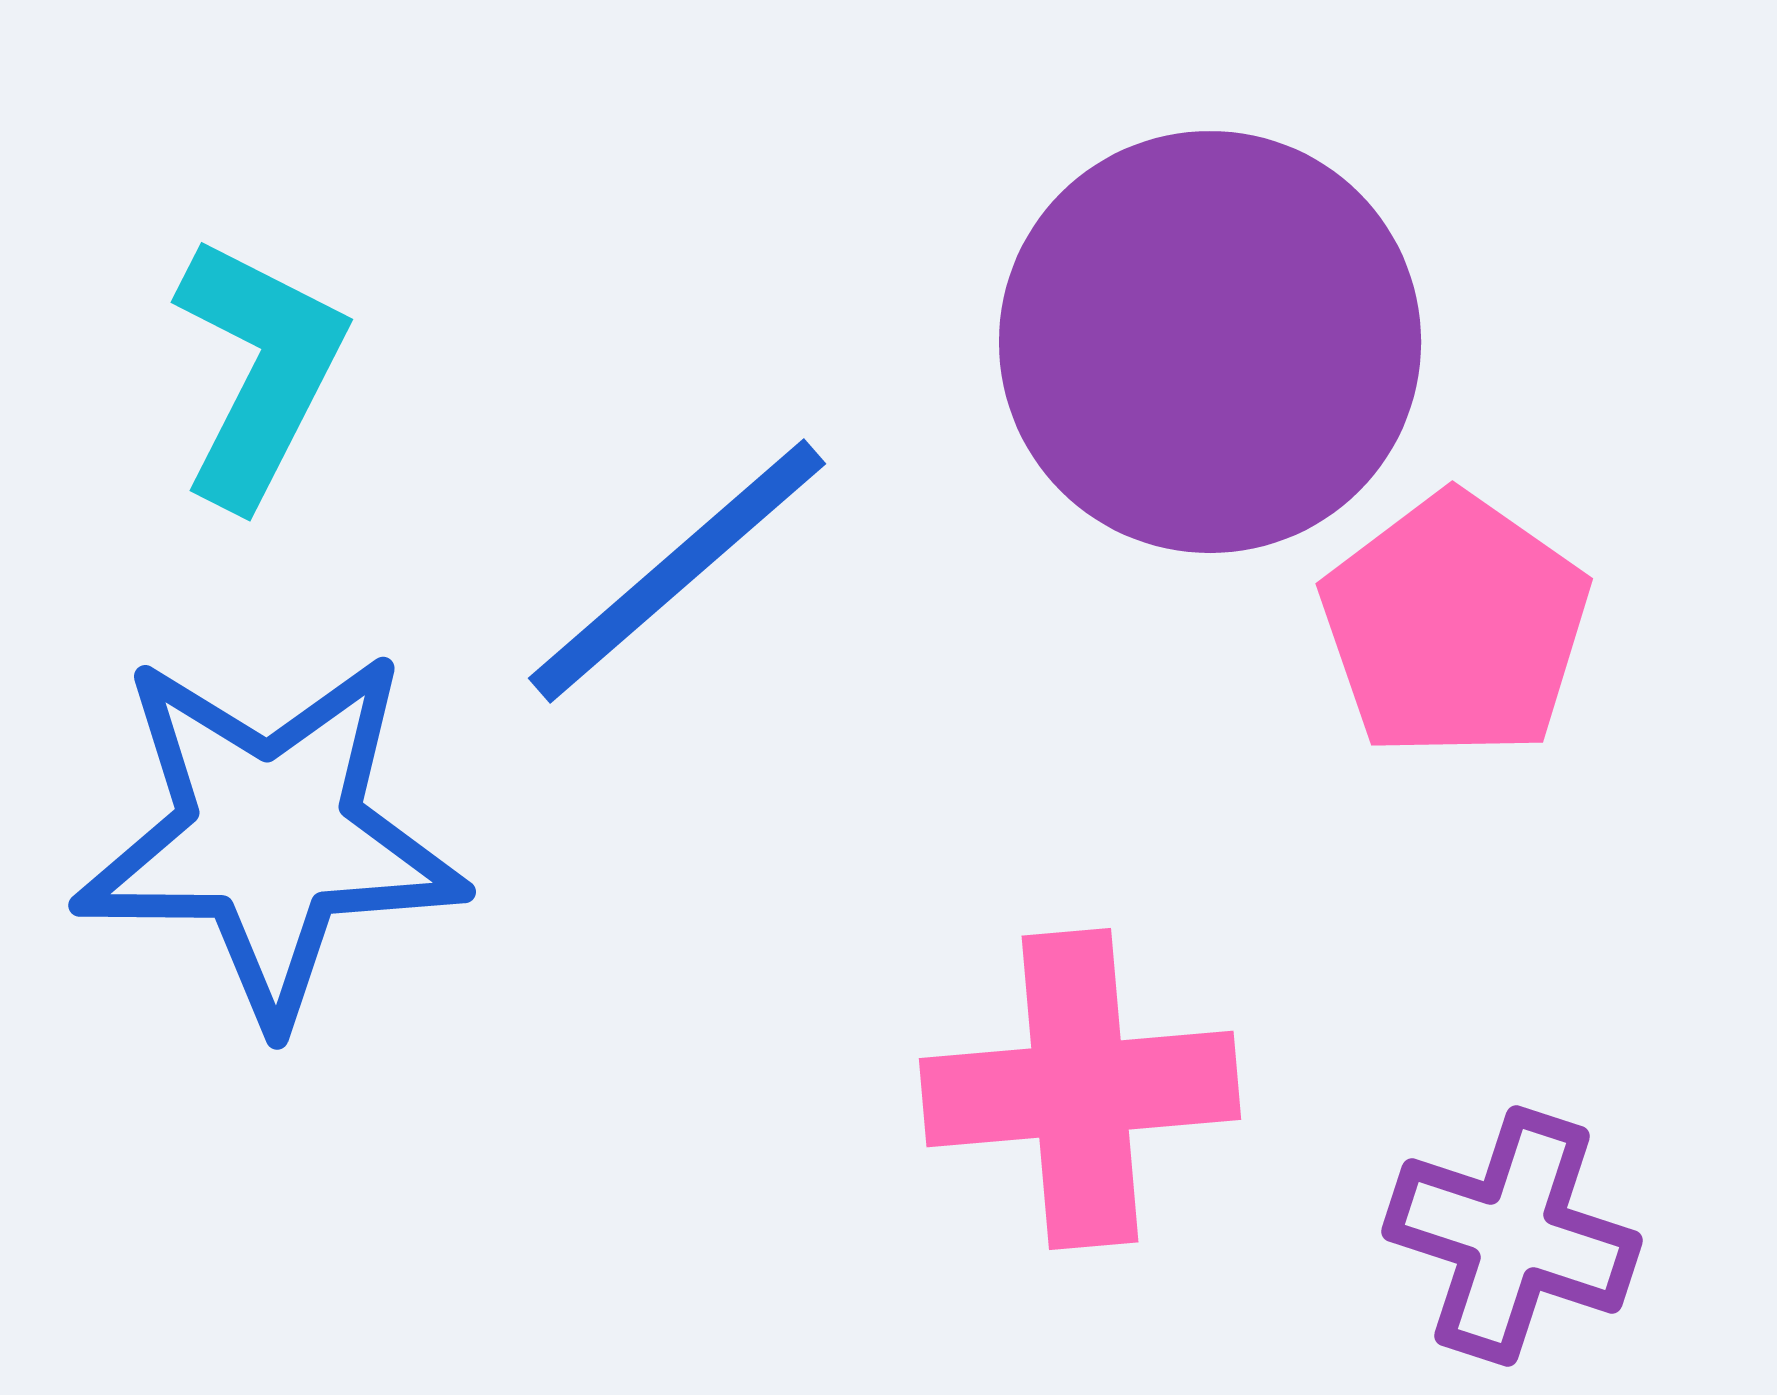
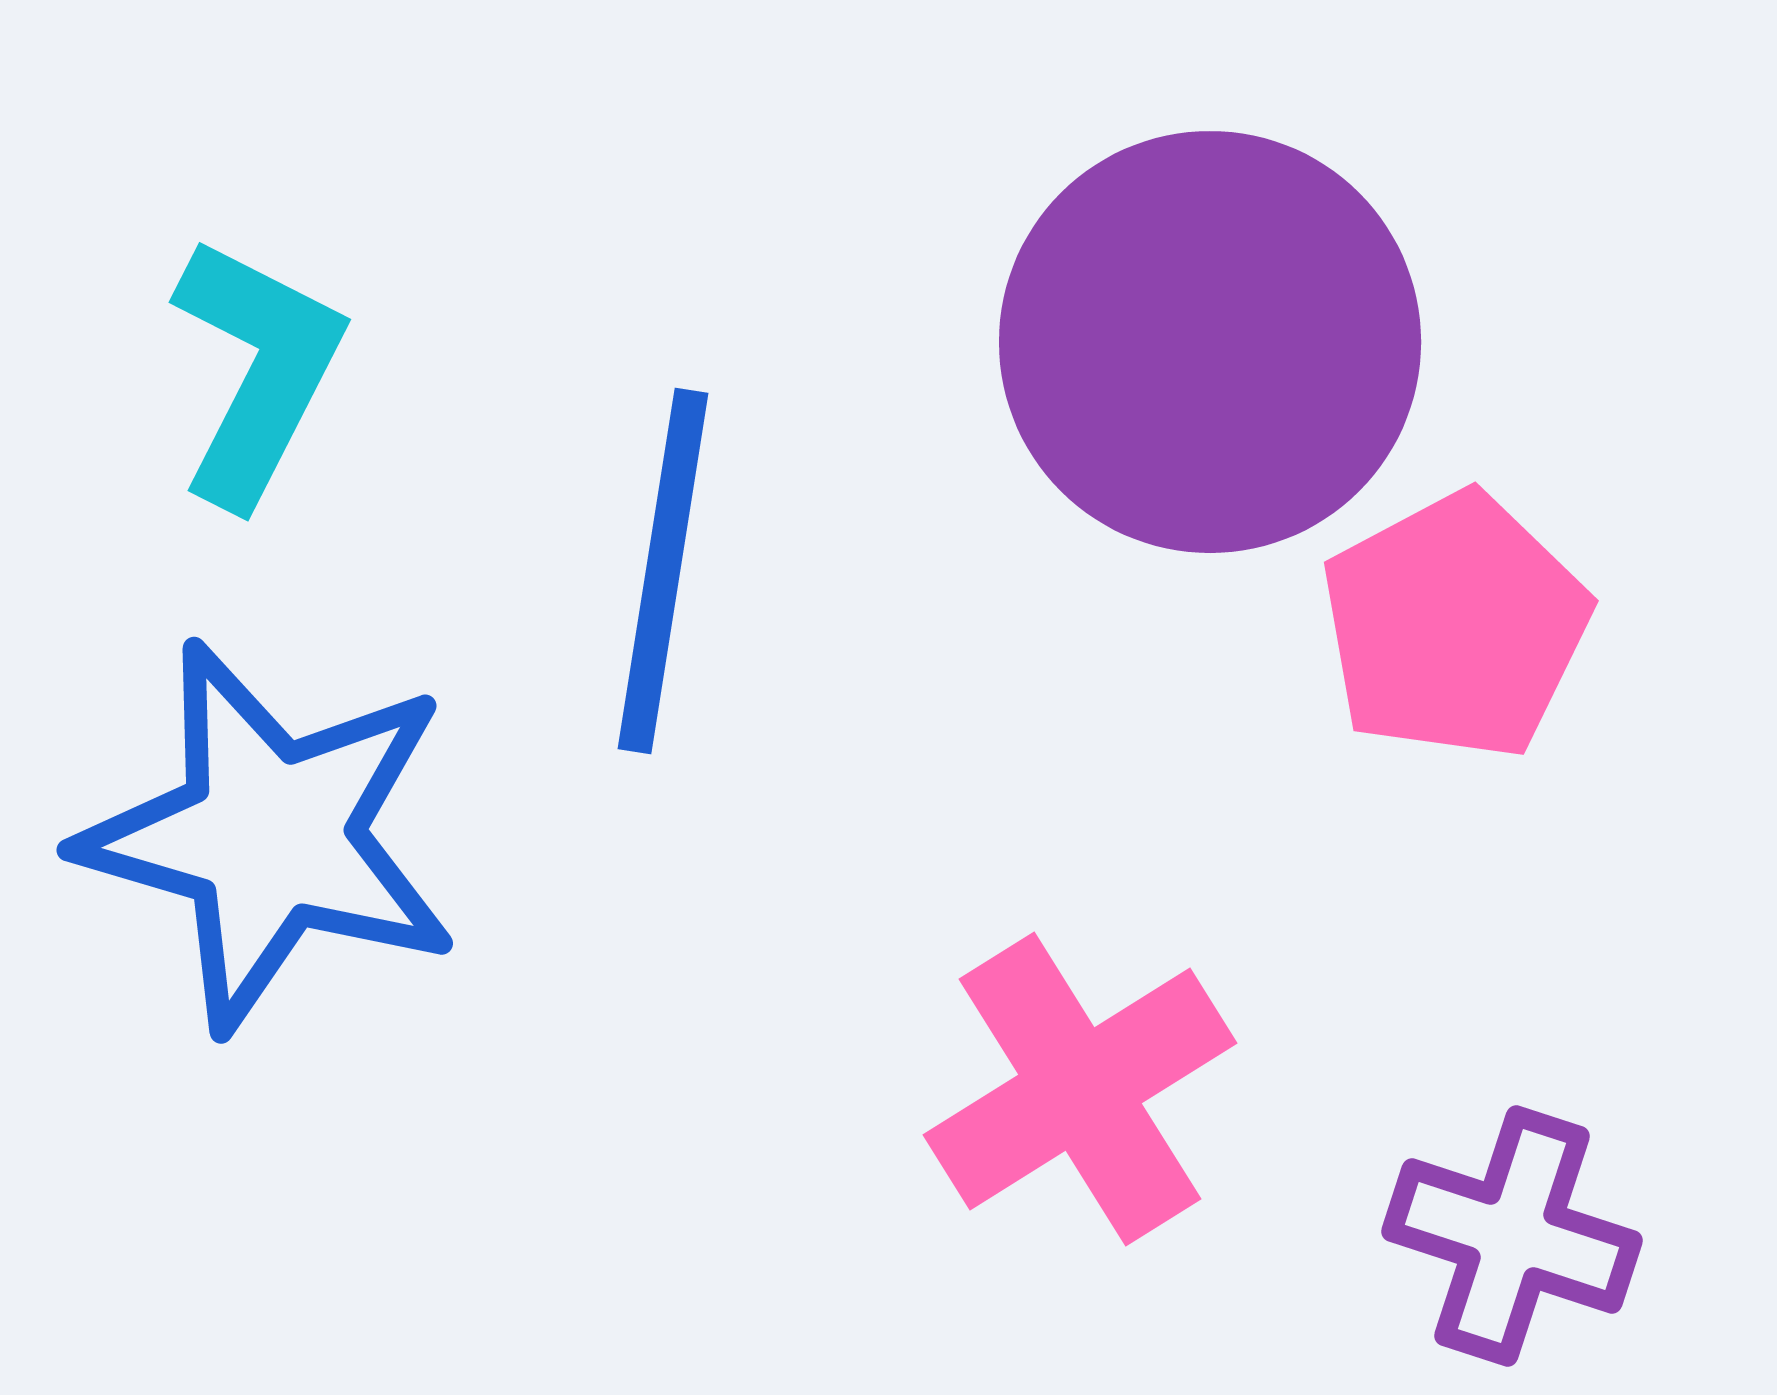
cyan L-shape: moved 2 px left
blue line: moved 14 px left; rotated 40 degrees counterclockwise
pink pentagon: rotated 9 degrees clockwise
blue star: rotated 16 degrees clockwise
pink cross: rotated 27 degrees counterclockwise
